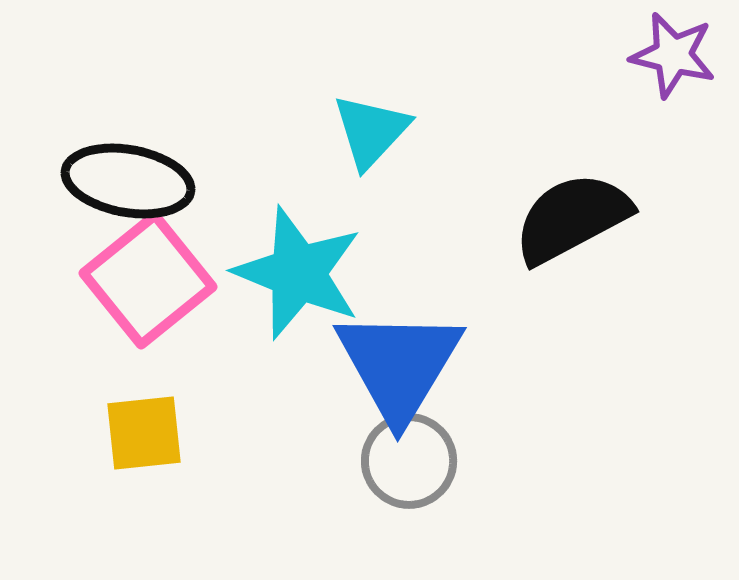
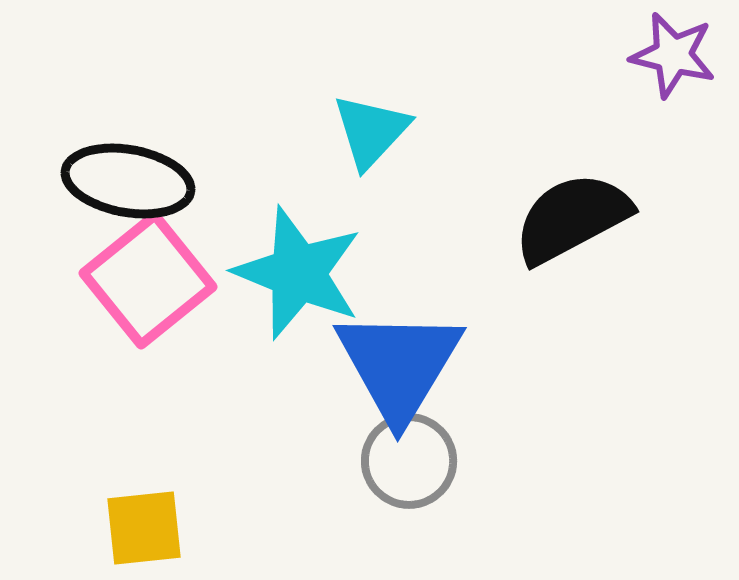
yellow square: moved 95 px down
